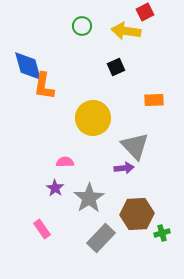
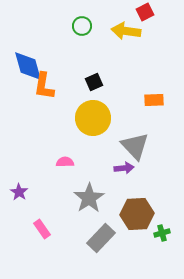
black square: moved 22 px left, 15 px down
purple star: moved 36 px left, 4 px down
